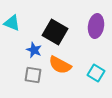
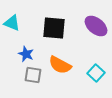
purple ellipse: rotated 60 degrees counterclockwise
black square: moved 1 px left, 4 px up; rotated 25 degrees counterclockwise
blue star: moved 8 px left, 4 px down
cyan square: rotated 12 degrees clockwise
